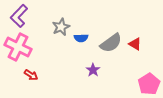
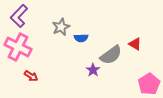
gray semicircle: moved 12 px down
red arrow: moved 1 px down
